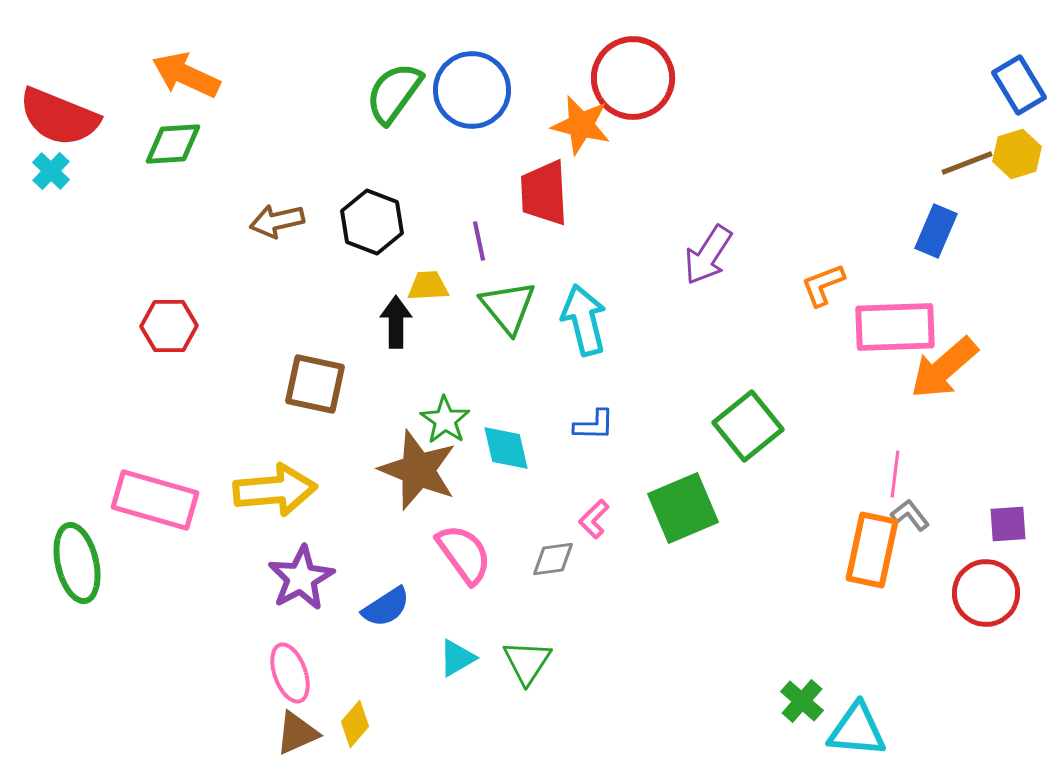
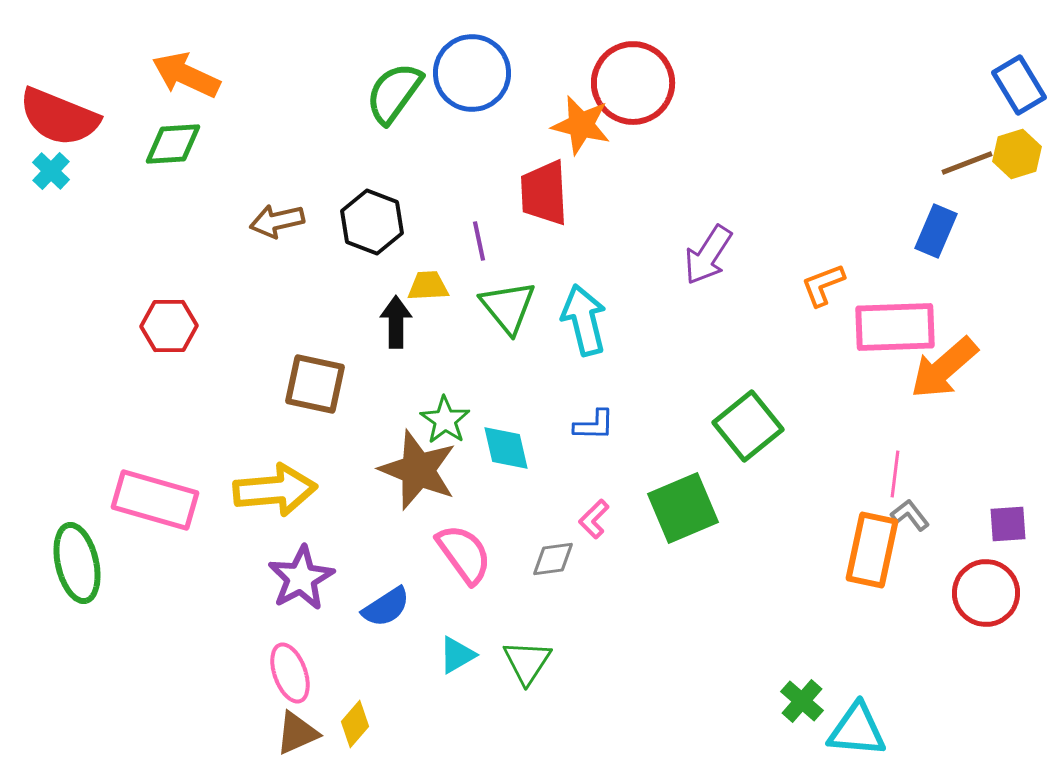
red circle at (633, 78): moved 5 px down
blue circle at (472, 90): moved 17 px up
cyan triangle at (457, 658): moved 3 px up
